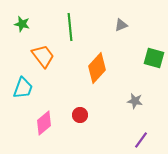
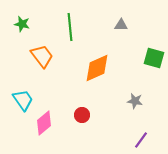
gray triangle: rotated 24 degrees clockwise
orange trapezoid: moved 1 px left
orange diamond: rotated 24 degrees clockwise
cyan trapezoid: moved 12 px down; rotated 55 degrees counterclockwise
red circle: moved 2 px right
